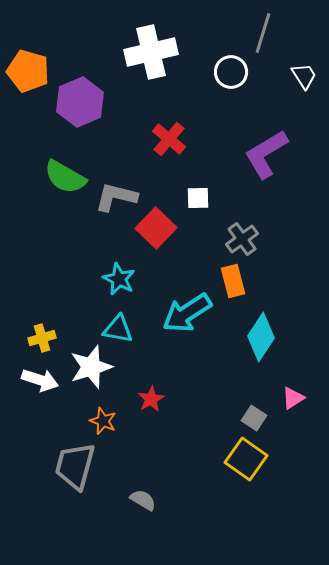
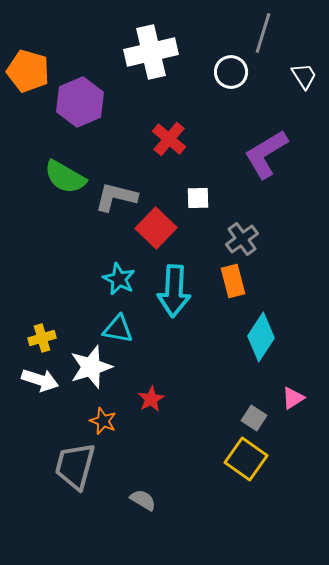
cyan arrow: moved 13 px left, 22 px up; rotated 54 degrees counterclockwise
